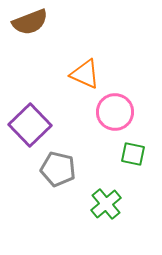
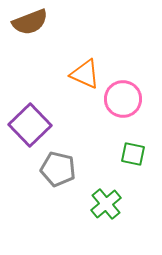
pink circle: moved 8 px right, 13 px up
